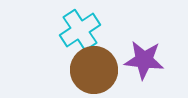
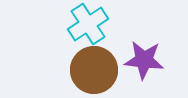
cyan cross: moved 8 px right, 6 px up
